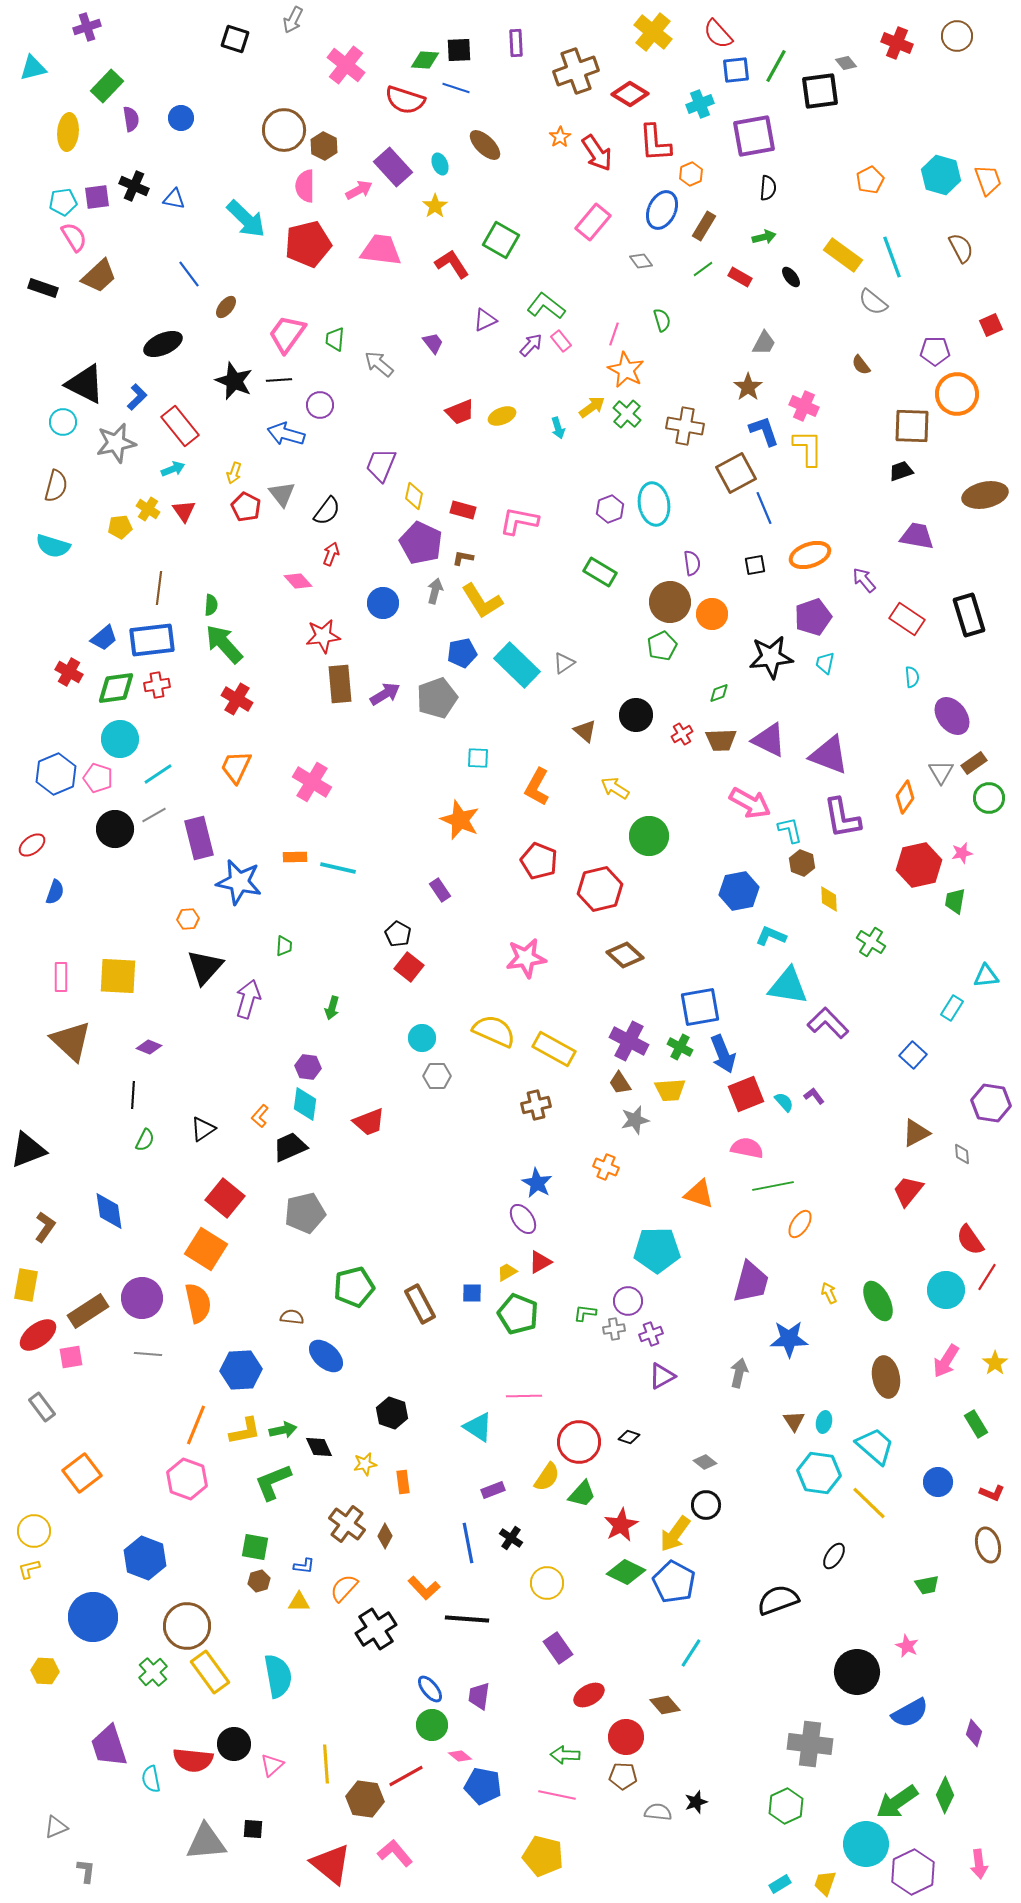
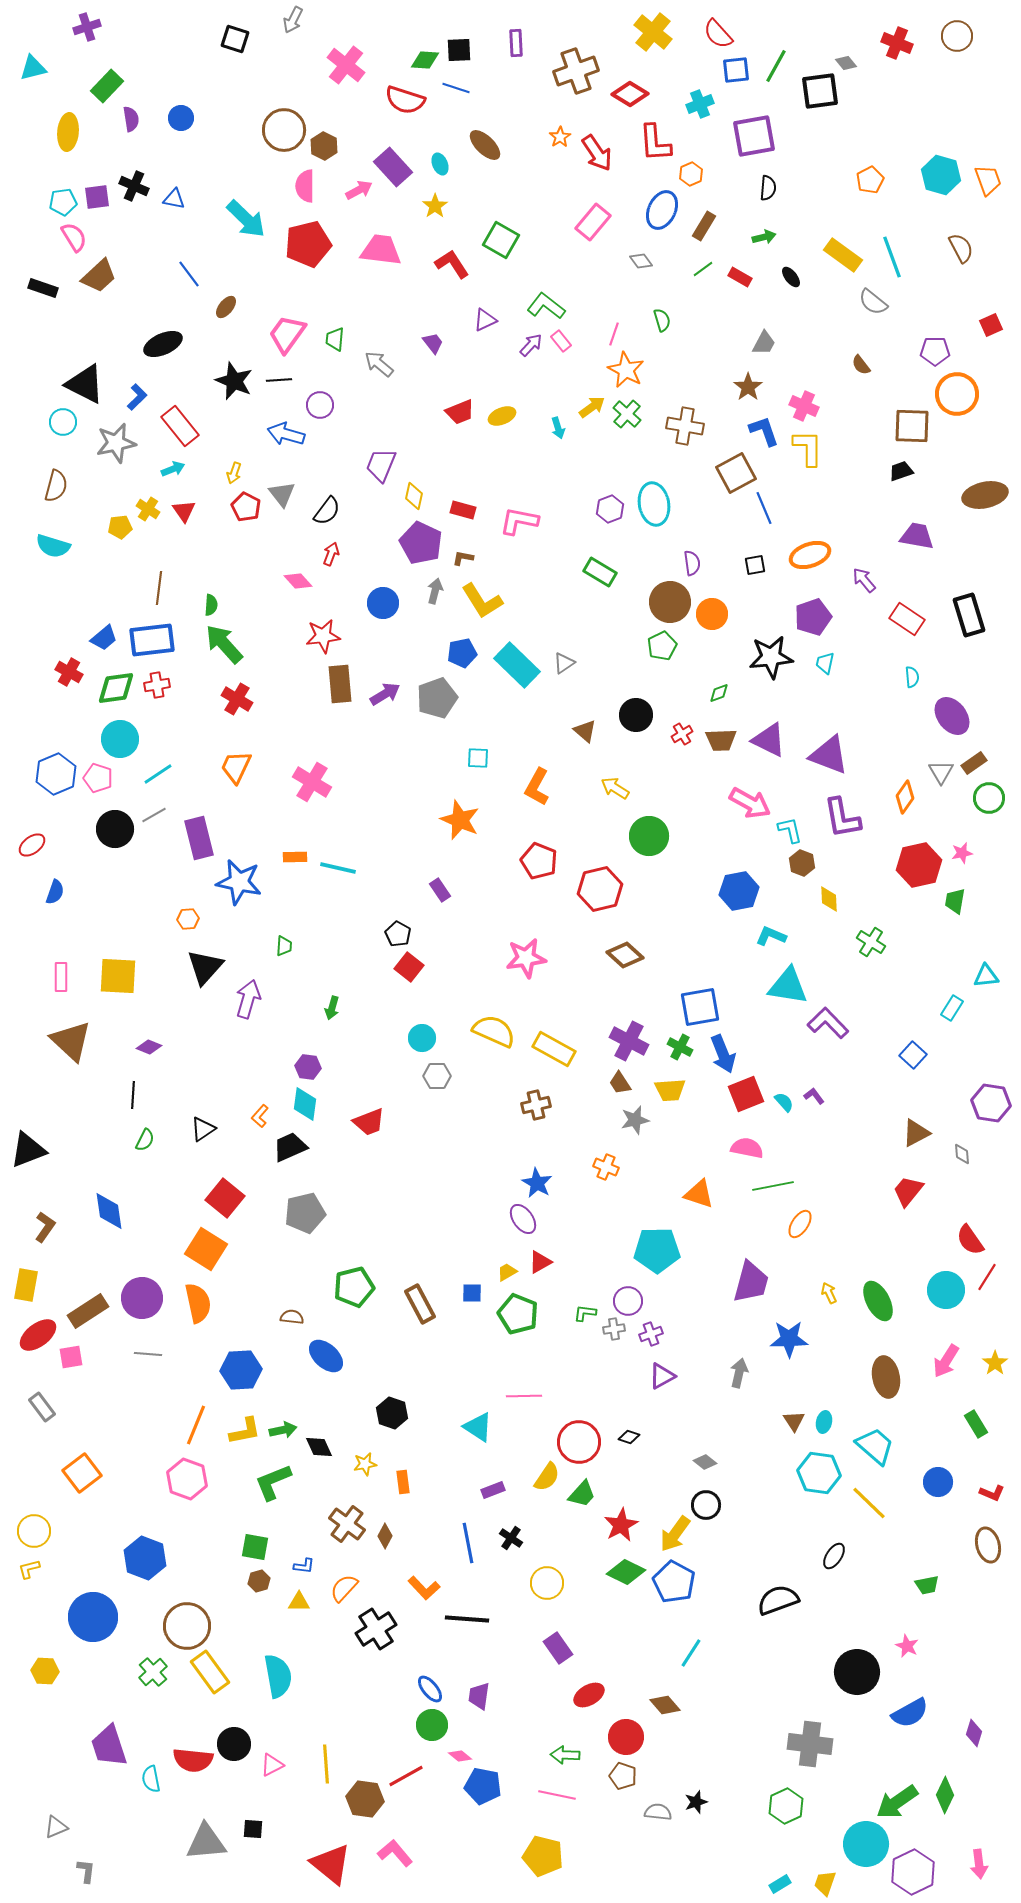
pink triangle at (272, 1765): rotated 15 degrees clockwise
brown pentagon at (623, 1776): rotated 16 degrees clockwise
